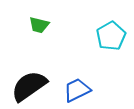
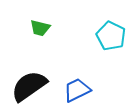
green trapezoid: moved 1 px right, 3 px down
cyan pentagon: rotated 16 degrees counterclockwise
